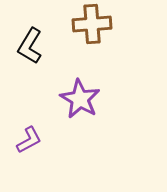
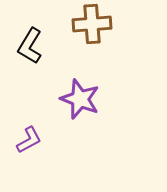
purple star: rotated 9 degrees counterclockwise
